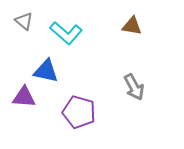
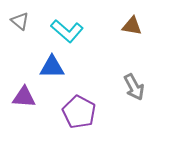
gray triangle: moved 4 px left
cyan L-shape: moved 1 px right, 2 px up
blue triangle: moved 6 px right, 4 px up; rotated 12 degrees counterclockwise
purple pentagon: rotated 12 degrees clockwise
